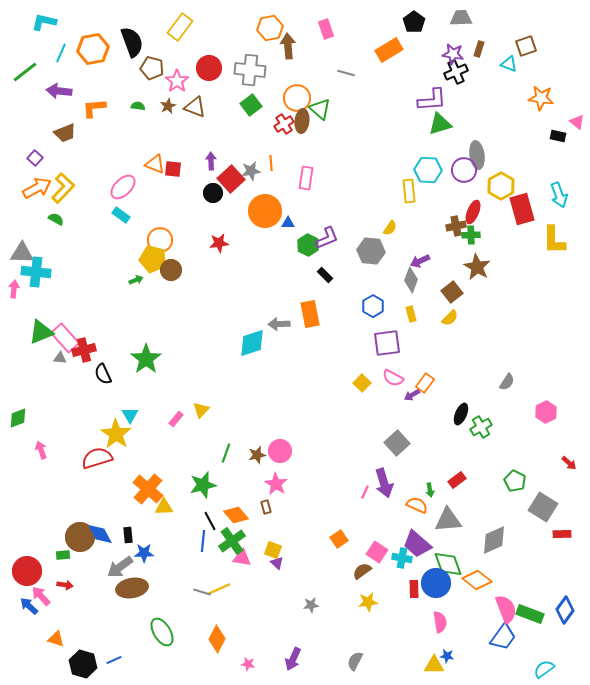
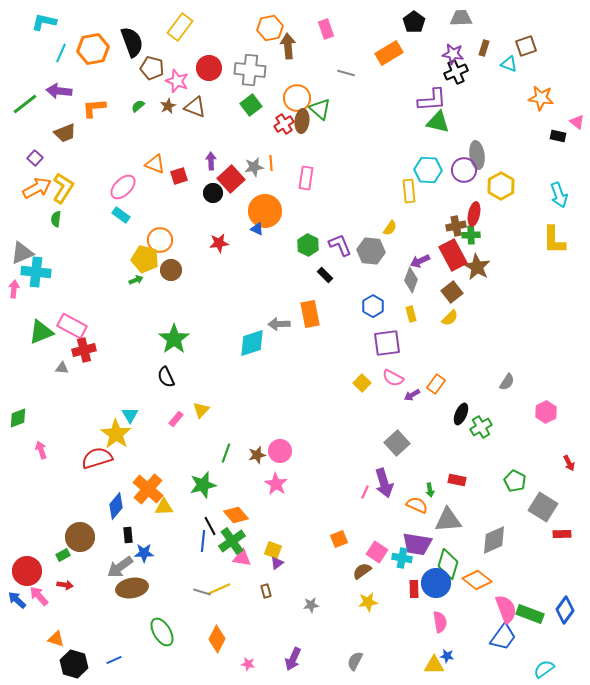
brown rectangle at (479, 49): moved 5 px right, 1 px up
orange rectangle at (389, 50): moved 3 px down
green line at (25, 72): moved 32 px down
pink star at (177, 81): rotated 15 degrees counterclockwise
green semicircle at (138, 106): rotated 48 degrees counterclockwise
green triangle at (440, 124): moved 2 px left, 2 px up; rotated 30 degrees clockwise
red square at (173, 169): moved 6 px right, 7 px down; rotated 24 degrees counterclockwise
gray star at (251, 171): moved 3 px right, 4 px up
yellow L-shape at (63, 188): rotated 12 degrees counterclockwise
red rectangle at (522, 209): moved 69 px left, 46 px down; rotated 12 degrees counterclockwise
red ellipse at (473, 212): moved 1 px right, 2 px down; rotated 10 degrees counterclockwise
green semicircle at (56, 219): rotated 112 degrees counterclockwise
blue triangle at (288, 223): moved 31 px left, 6 px down; rotated 24 degrees clockwise
purple L-shape at (327, 238): moved 13 px right, 7 px down; rotated 90 degrees counterclockwise
gray triangle at (22, 253): rotated 25 degrees counterclockwise
yellow pentagon at (153, 259): moved 8 px left
pink rectangle at (65, 338): moved 7 px right, 12 px up; rotated 20 degrees counterclockwise
gray triangle at (60, 358): moved 2 px right, 10 px down
green star at (146, 359): moved 28 px right, 20 px up
black semicircle at (103, 374): moved 63 px right, 3 px down
orange rectangle at (425, 383): moved 11 px right, 1 px down
red arrow at (569, 463): rotated 21 degrees clockwise
red rectangle at (457, 480): rotated 48 degrees clockwise
brown rectangle at (266, 507): moved 84 px down
black line at (210, 521): moved 5 px down
blue diamond at (100, 534): moved 16 px right, 28 px up; rotated 68 degrees clockwise
orange square at (339, 539): rotated 12 degrees clockwise
purple trapezoid at (417, 544): rotated 32 degrees counterclockwise
green rectangle at (63, 555): rotated 24 degrees counterclockwise
purple triangle at (277, 563): rotated 40 degrees clockwise
green diamond at (448, 564): rotated 36 degrees clockwise
pink arrow at (41, 596): moved 2 px left
blue arrow at (29, 606): moved 12 px left, 6 px up
black hexagon at (83, 664): moved 9 px left
